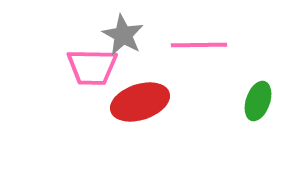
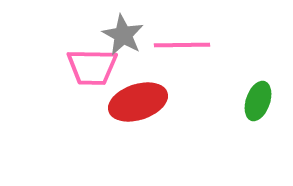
pink line: moved 17 px left
red ellipse: moved 2 px left
